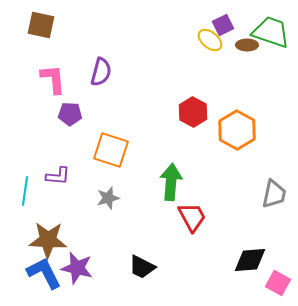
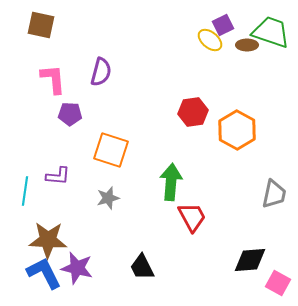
red hexagon: rotated 24 degrees clockwise
black trapezoid: rotated 36 degrees clockwise
